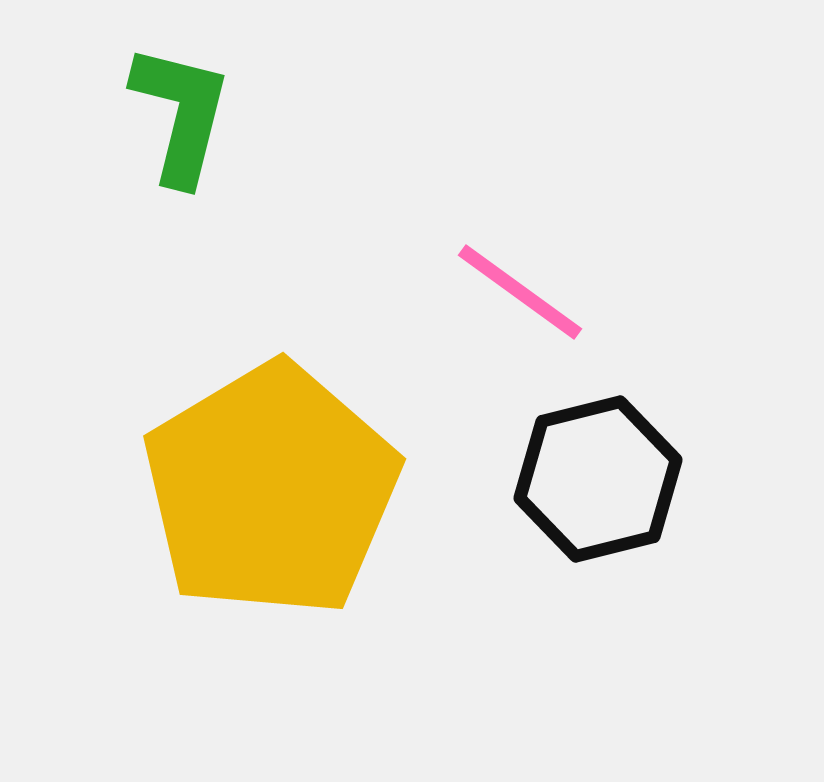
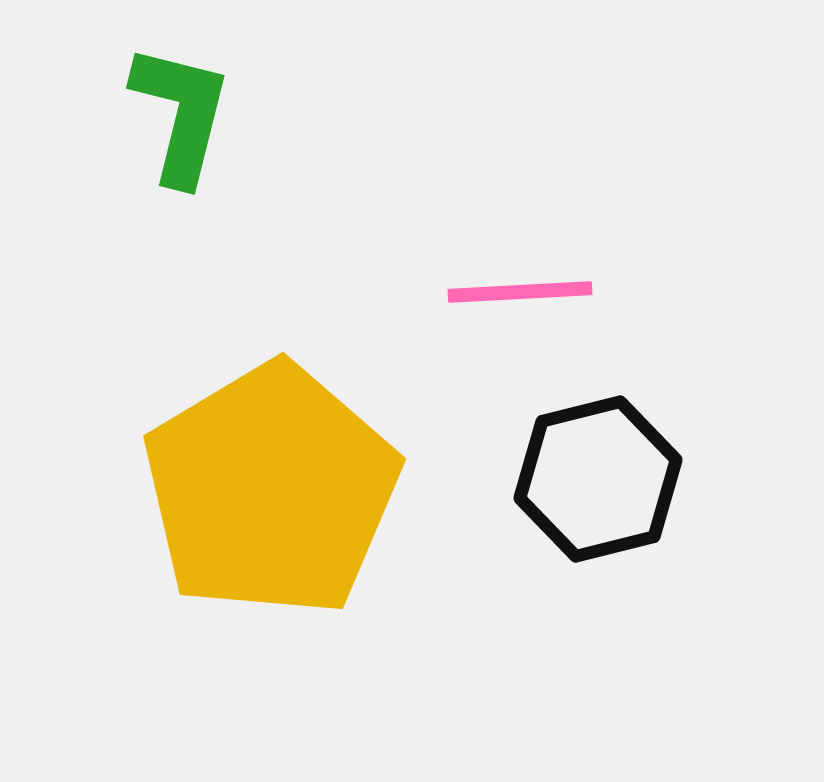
pink line: rotated 39 degrees counterclockwise
